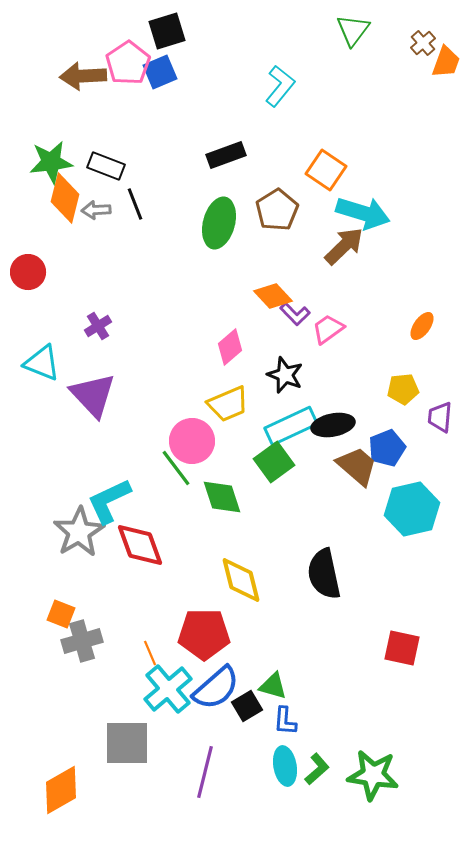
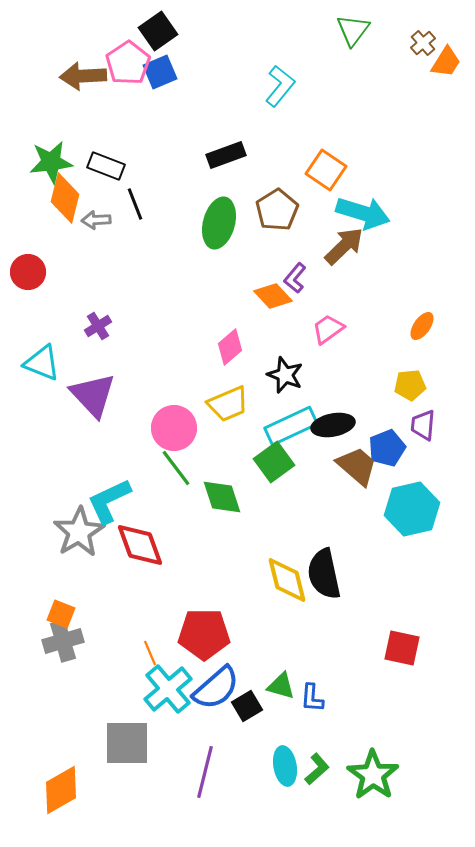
black square at (167, 31): moved 9 px left; rotated 18 degrees counterclockwise
orange trapezoid at (446, 62): rotated 12 degrees clockwise
gray arrow at (96, 210): moved 10 px down
purple L-shape at (295, 314): moved 36 px up; rotated 84 degrees clockwise
yellow pentagon at (403, 389): moved 7 px right, 4 px up
purple trapezoid at (440, 417): moved 17 px left, 8 px down
pink circle at (192, 441): moved 18 px left, 13 px up
yellow diamond at (241, 580): moved 46 px right
gray cross at (82, 641): moved 19 px left
green triangle at (273, 686): moved 8 px right
blue L-shape at (285, 721): moved 27 px right, 23 px up
green star at (373, 775): rotated 27 degrees clockwise
